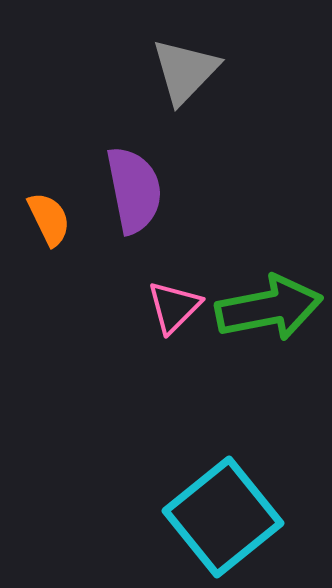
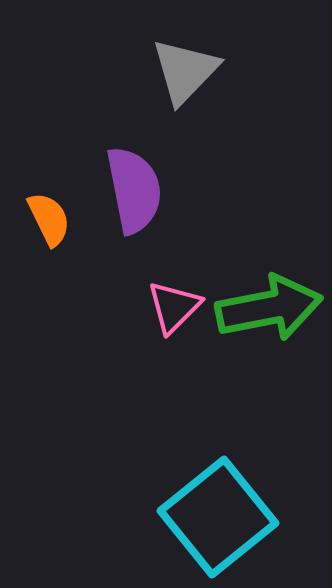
cyan square: moved 5 px left
